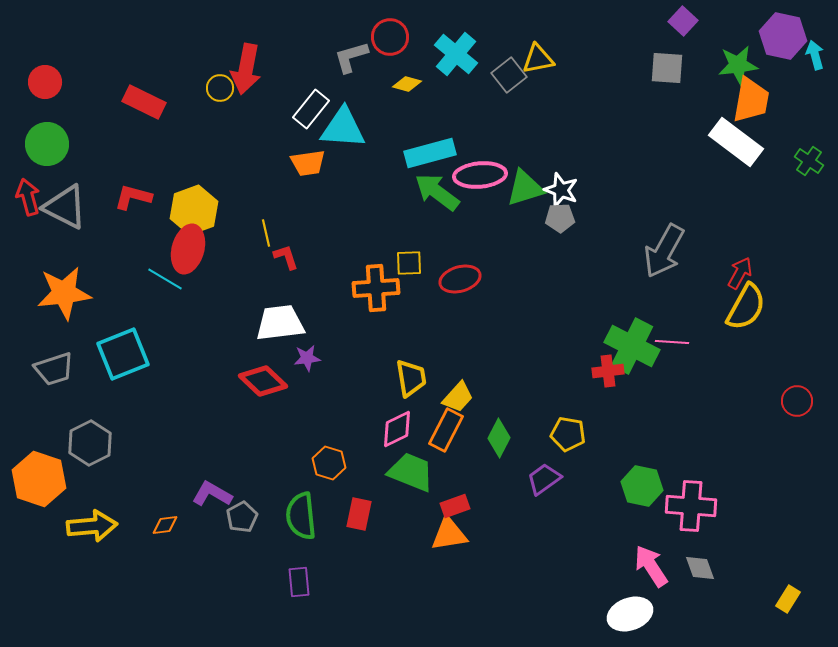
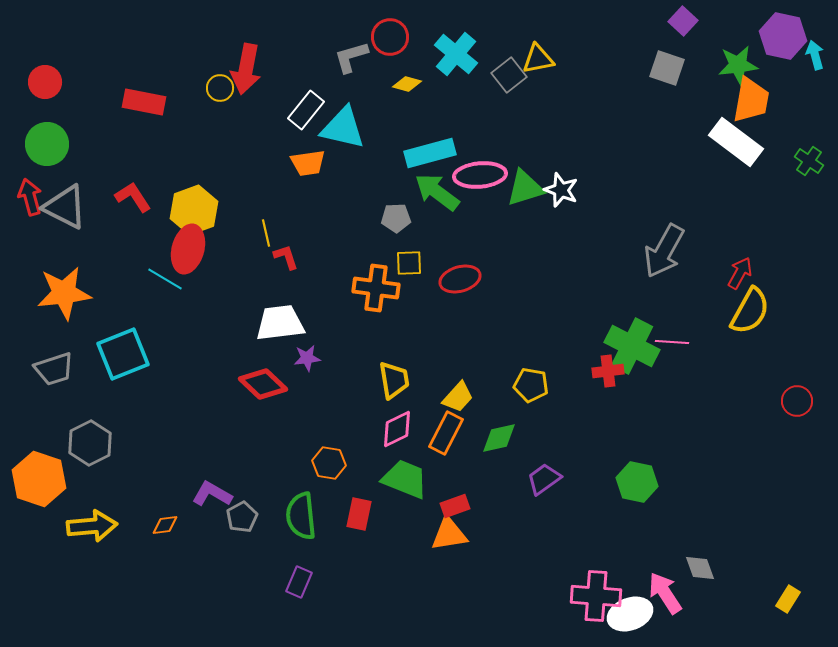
gray square at (667, 68): rotated 15 degrees clockwise
red rectangle at (144, 102): rotated 15 degrees counterclockwise
white rectangle at (311, 109): moved 5 px left, 1 px down
cyan triangle at (343, 128): rotated 9 degrees clockwise
red arrow at (28, 197): moved 2 px right
red L-shape at (133, 197): rotated 42 degrees clockwise
gray pentagon at (560, 218): moved 164 px left
orange cross at (376, 288): rotated 12 degrees clockwise
yellow semicircle at (746, 307): moved 4 px right, 4 px down
yellow trapezoid at (411, 378): moved 17 px left, 2 px down
red diamond at (263, 381): moved 3 px down
orange rectangle at (446, 430): moved 3 px down
yellow pentagon at (568, 434): moved 37 px left, 49 px up
green diamond at (499, 438): rotated 51 degrees clockwise
orange hexagon at (329, 463): rotated 8 degrees counterclockwise
green trapezoid at (411, 472): moved 6 px left, 7 px down
green hexagon at (642, 486): moved 5 px left, 4 px up
pink cross at (691, 506): moved 95 px left, 90 px down
pink arrow at (651, 566): moved 14 px right, 27 px down
purple rectangle at (299, 582): rotated 28 degrees clockwise
